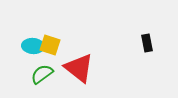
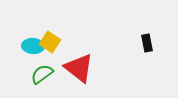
yellow square: moved 3 px up; rotated 15 degrees clockwise
